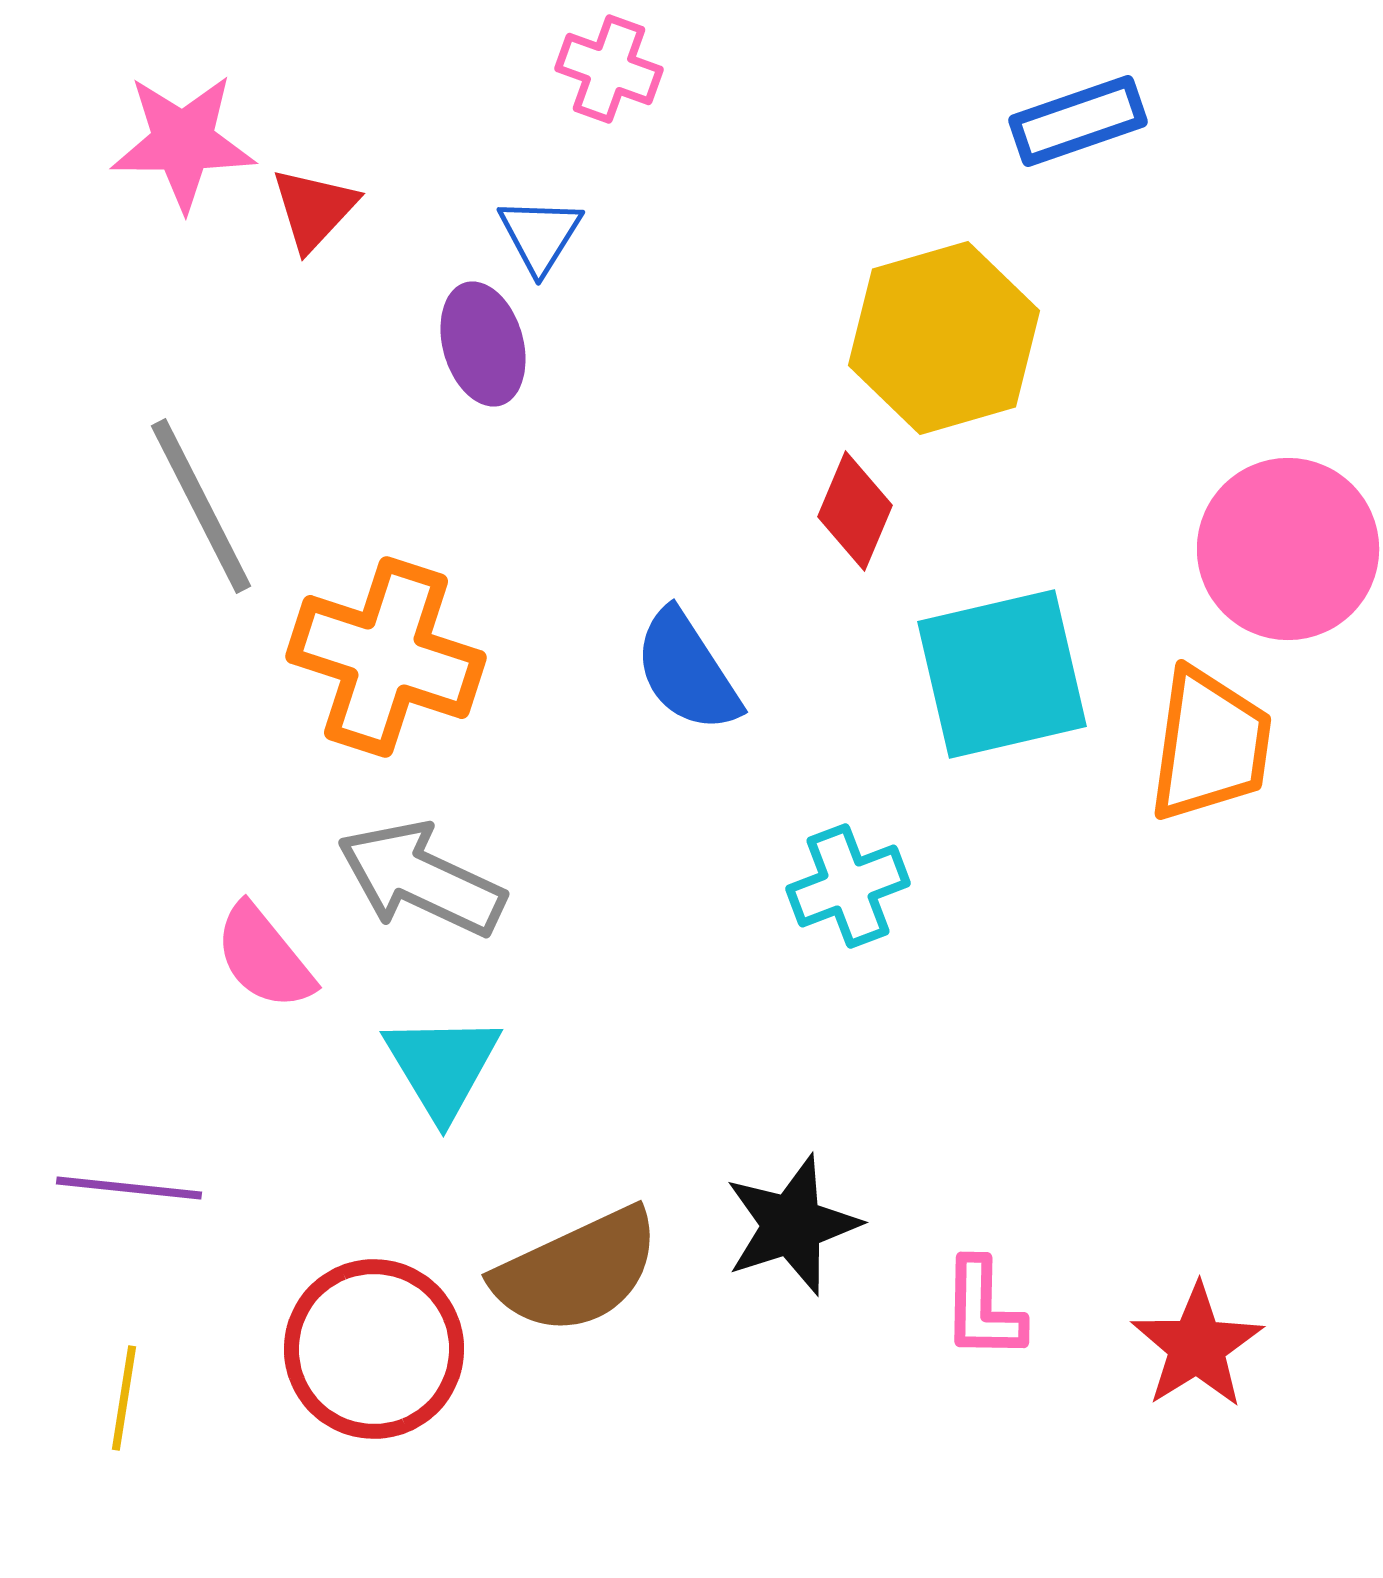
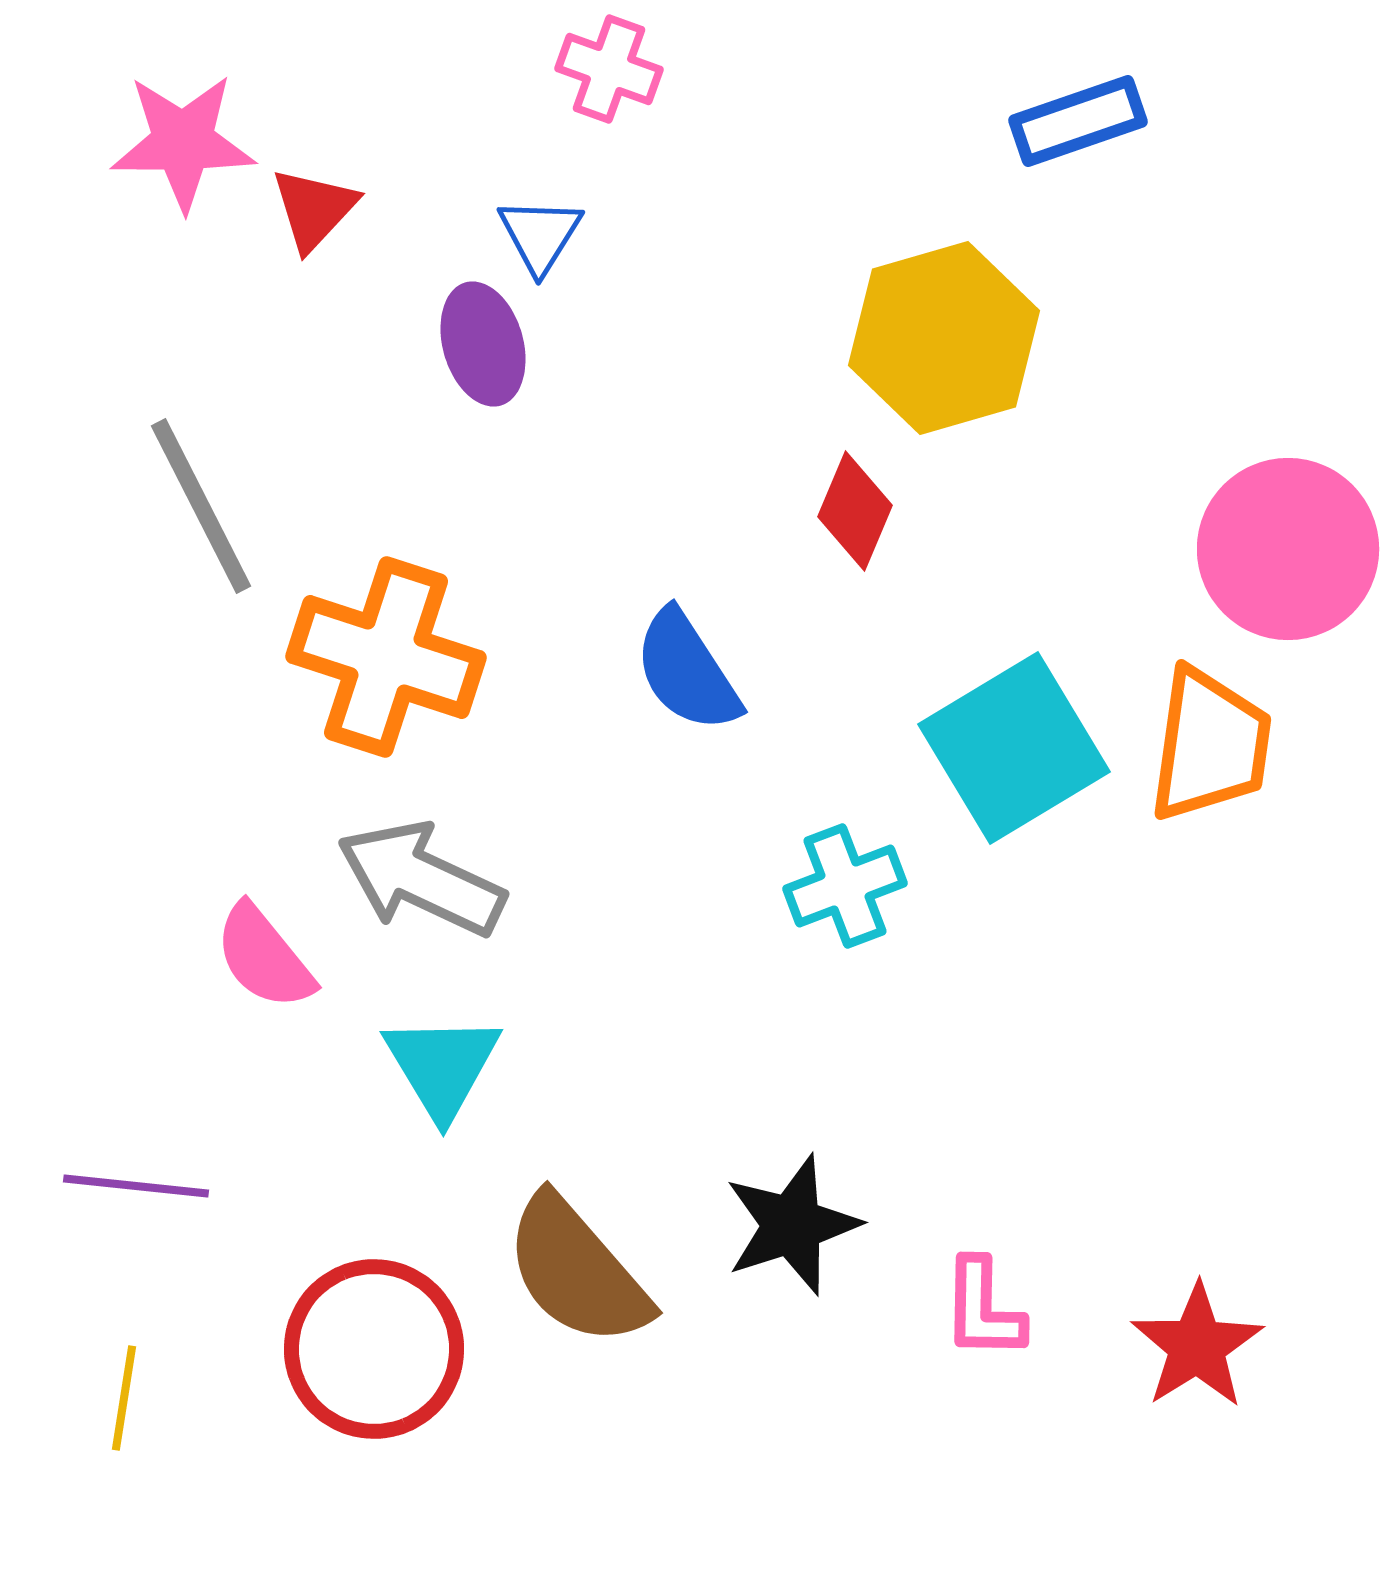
cyan square: moved 12 px right, 74 px down; rotated 18 degrees counterclockwise
cyan cross: moved 3 px left
purple line: moved 7 px right, 2 px up
brown semicircle: rotated 74 degrees clockwise
